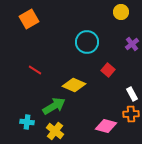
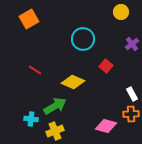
cyan circle: moved 4 px left, 3 px up
red square: moved 2 px left, 4 px up
yellow diamond: moved 1 px left, 3 px up
green arrow: moved 1 px right
cyan cross: moved 4 px right, 3 px up
yellow cross: rotated 30 degrees clockwise
